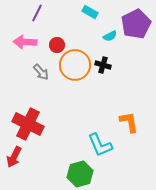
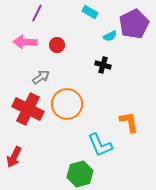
purple pentagon: moved 2 px left
orange circle: moved 8 px left, 39 px down
gray arrow: moved 5 px down; rotated 84 degrees counterclockwise
red cross: moved 15 px up
